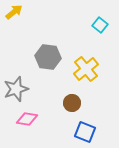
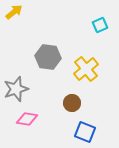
cyan square: rotated 28 degrees clockwise
